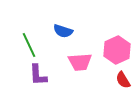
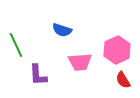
blue semicircle: moved 1 px left, 1 px up
green line: moved 13 px left
